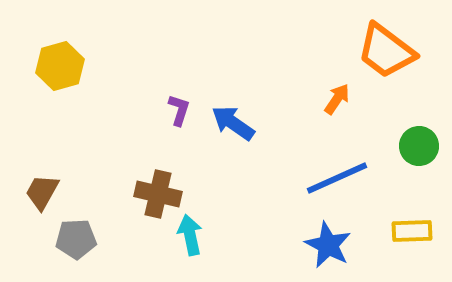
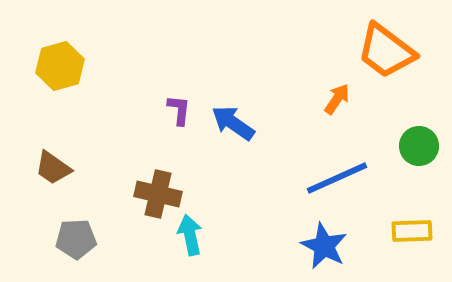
purple L-shape: rotated 12 degrees counterclockwise
brown trapezoid: moved 11 px right, 24 px up; rotated 84 degrees counterclockwise
blue star: moved 4 px left, 1 px down
